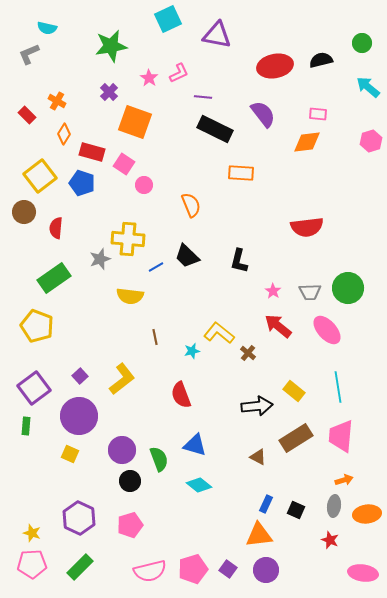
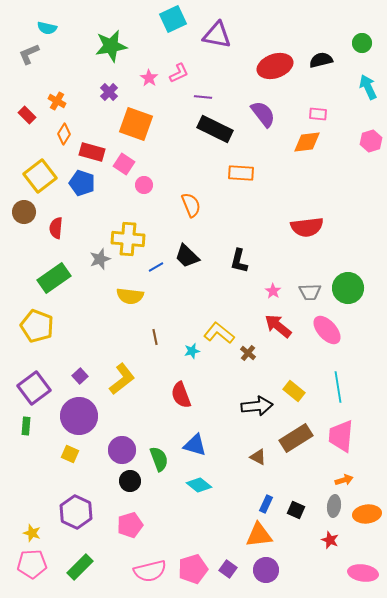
cyan square at (168, 19): moved 5 px right
red ellipse at (275, 66): rotated 8 degrees counterclockwise
cyan arrow at (368, 87): rotated 25 degrees clockwise
orange square at (135, 122): moved 1 px right, 2 px down
purple hexagon at (79, 518): moved 3 px left, 6 px up
